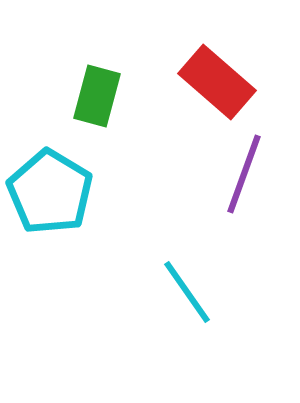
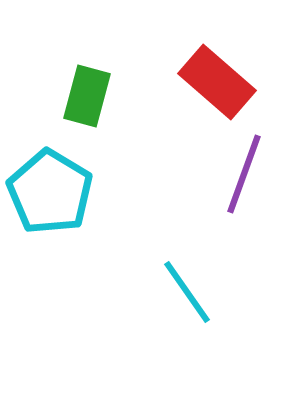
green rectangle: moved 10 px left
